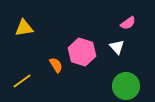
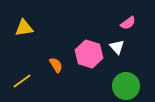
pink hexagon: moved 7 px right, 2 px down
